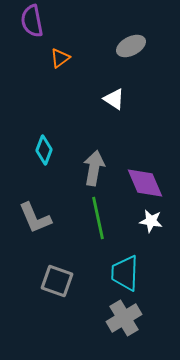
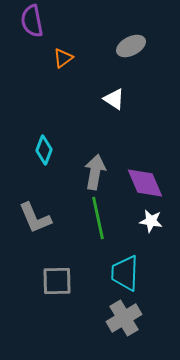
orange triangle: moved 3 px right
gray arrow: moved 1 px right, 4 px down
gray square: rotated 20 degrees counterclockwise
